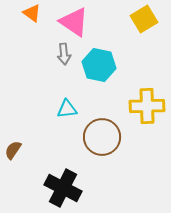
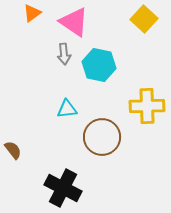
orange triangle: rotated 48 degrees clockwise
yellow square: rotated 16 degrees counterclockwise
brown semicircle: rotated 108 degrees clockwise
